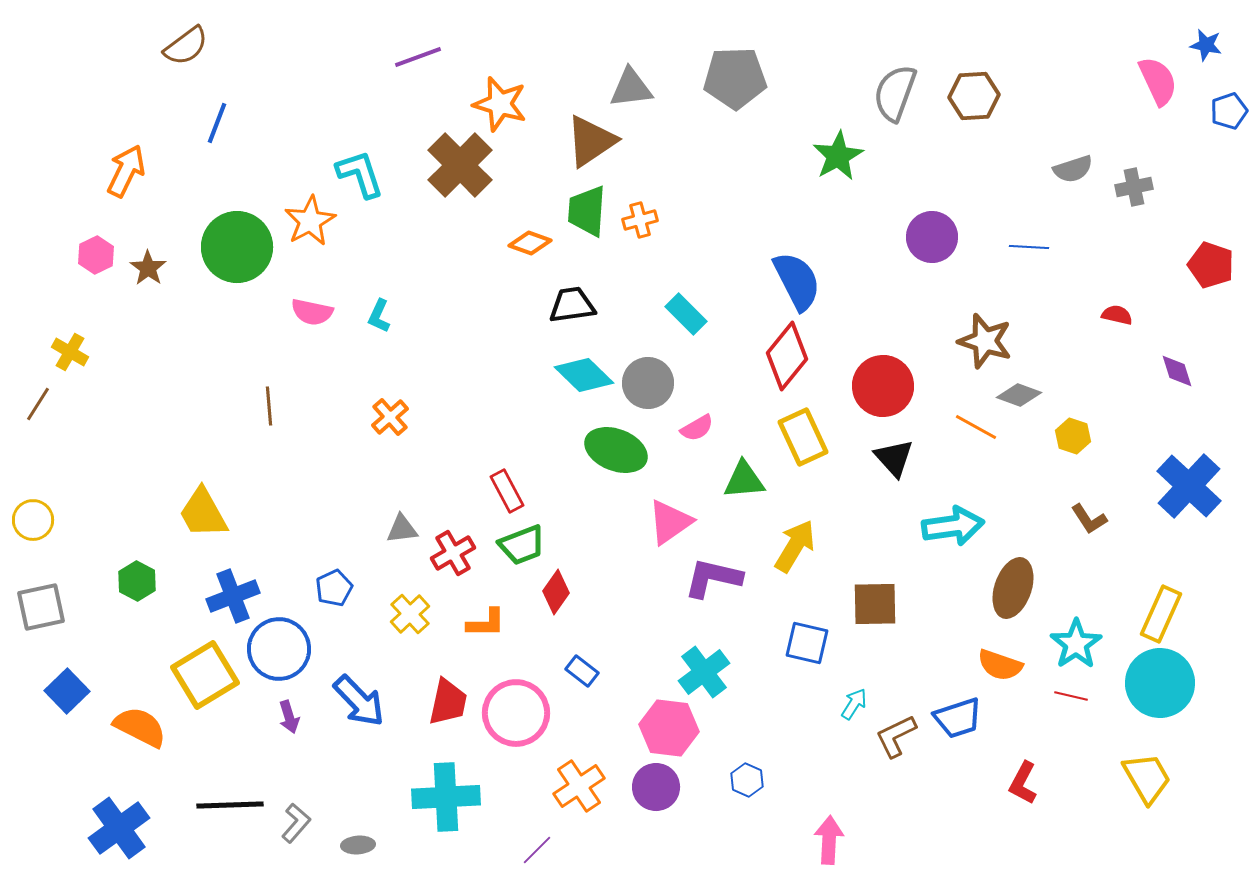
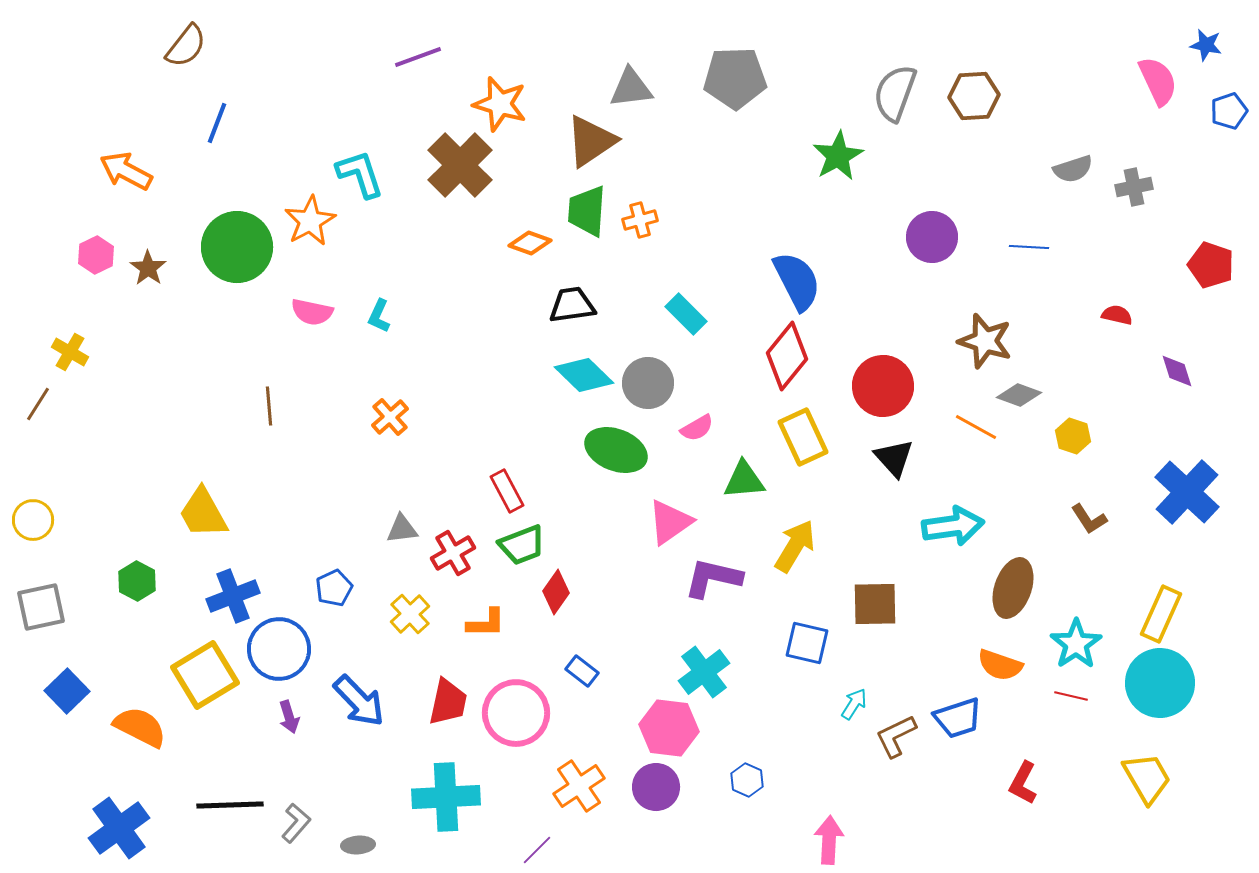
brown semicircle at (186, 46): rotated 15 degrees counterclockwise
orange arrow at (126, 171): rotated 88 degrees counterclockwise
blue cross at (1189, 486): moved 2 px left, 6 px down
